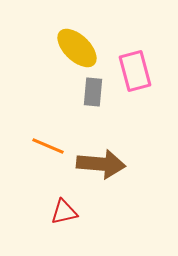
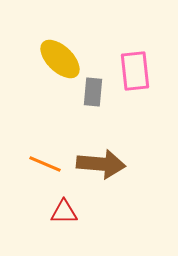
yellow ellipse: moved 17 px left, 11 px down
pink rectangle: rotated 9 degrees clockwise
orange line: moved 3 px left, 18 px down
red triangle: rotated 12 degrees clockwise
